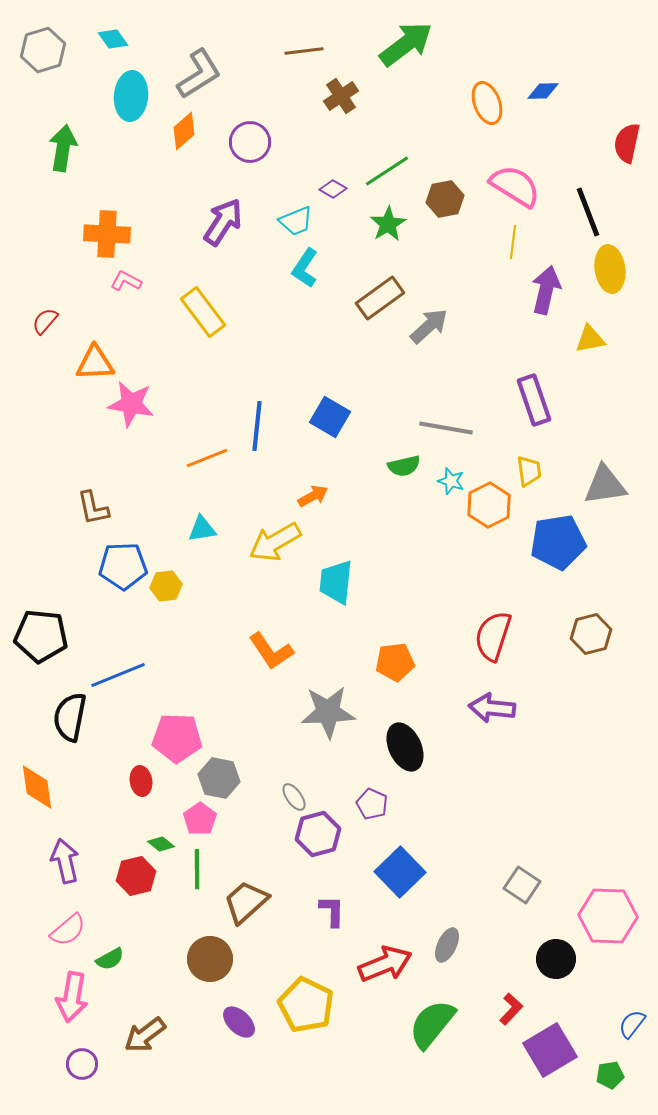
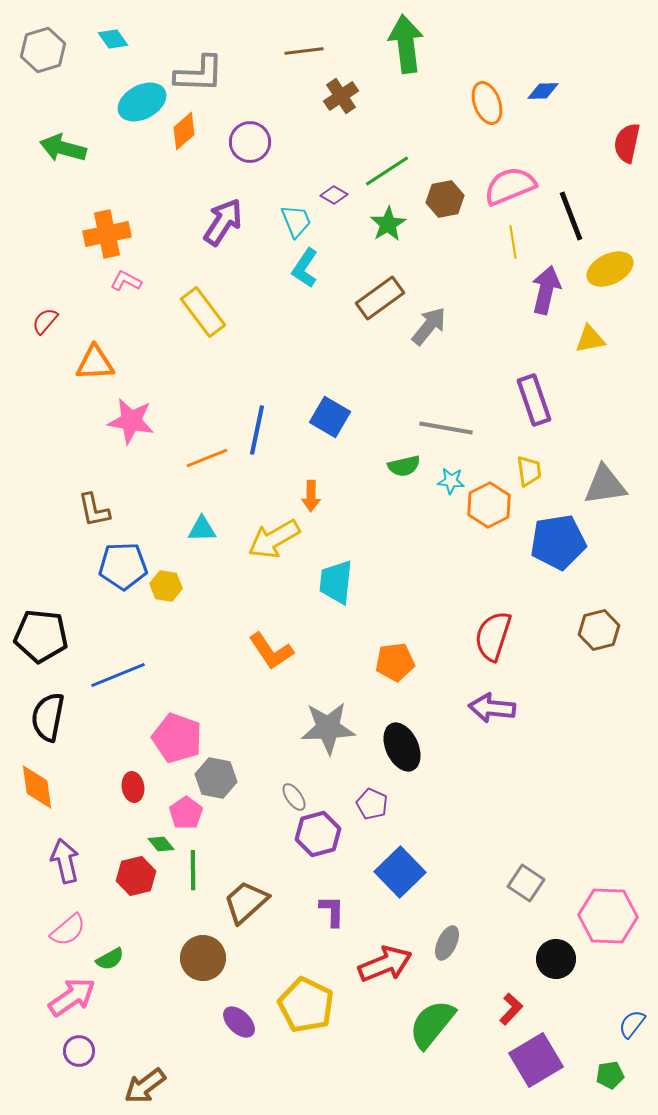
green arrow at (406, 44): rotated 60 degrees counterclockwise
gray L-shape at (199, 74): rotated 34 degrees clockwise
cyan ellipse at (131, 96): moved 11 px right, 6 px down; rotated 57 degrees clockwise
green arrow at (63, 148): rotated 84 degrees counterclockwise
pink semicircle at (515, 186): moved 5 px left; rotated 54 degrees counterclockwise
purple diamond at (333, 189): moved 1 px right, 6 px down
black line at (588, 212): moved 17 px left, 4 px down
cyan trapezoid at (296, 221): rotated 90 degrees counterclockwise
orange cross at (107, 234): rotated 15 degrees counterclockwise
yellow line at (513, 242): rotated 16 degrees counterclockwise
yellow ellipse at (610, 269): rotated 72 degrees clockwise
gray arrow at (429, 326): rotated 9 degrees counterclockwise
pink star at (131, 404): moved 17 px down
blue line at (257, 426): moved 4 px down; rotated 6 degrees clockwise
cyan star at (451, 481): rotated 12 degrees counterclockwise
orange arrow at (313, 496): moved 2 px left; rotated 120 degrees clockwise
brown L-shape at (93, 508): moved 1 px right, 2 px down
cyan triangle at (202, 529): rotated 8 degrees clockwise
yellow arrow at (275, 542): moved 1 px left, 3 px up
yellow hexagon at (166, 586): rotated 16 degrees clockwise
brown hexagon at (591, 634): moved 8 px right, 4 px up
gray star at (328, 712): moved 16 px down
black semicircle at (70, 717): moved 22 px left
pink pentagon at (177, 738): rotated 18 degrees clockwise
black ellipse at (405, 747): moved 3 px left
gray hexagon at (219, 778): moved 3 px left
red ellipse at (141, 781): moved 8 px left, 6 px down
pink pentagon at (200, 819): moved 14 px left, 6 px up
green diamond at (161, 844): rotated 12 degrees clockwise
green line at (197, 869): moved 4 px left, 1 px down
gray square at (522, 885): moved 4 px right, 2 px up
gray ellipse at (447, 945): moved 2 px up
brown circle at (210, 959): moved 7 px left, 1 px up
pink arrow at (72, 997): rotated 135 degrees counterclockwise
brown arrow at (145, 1035): moved 51 px down
purple square at (550, 1050): moved 14 px left, 10 px down
purple circle at (82, 1064): moved 3 px left, 13 px up
